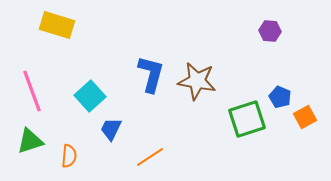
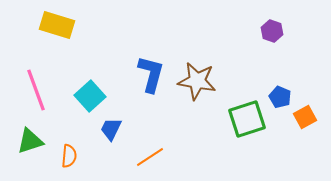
purple hexagon: moved 2 px right; rotated 15 degrees clockwise
pink line: moved 4 px right, 1 px up
